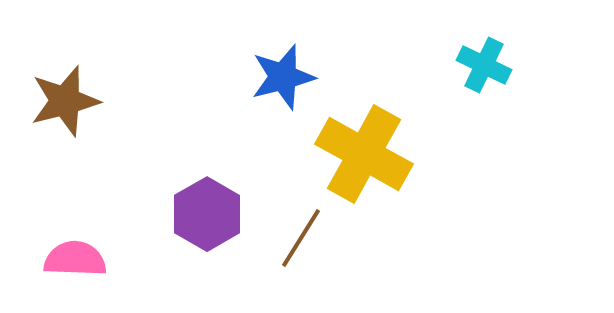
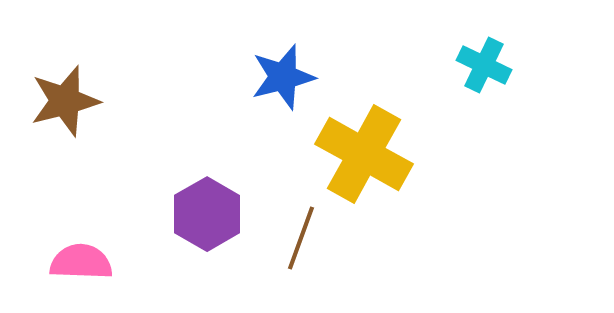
brown line: rotated 12 degrees counterclockwise
pink semicircle: moved 6 px right, 3 px down
